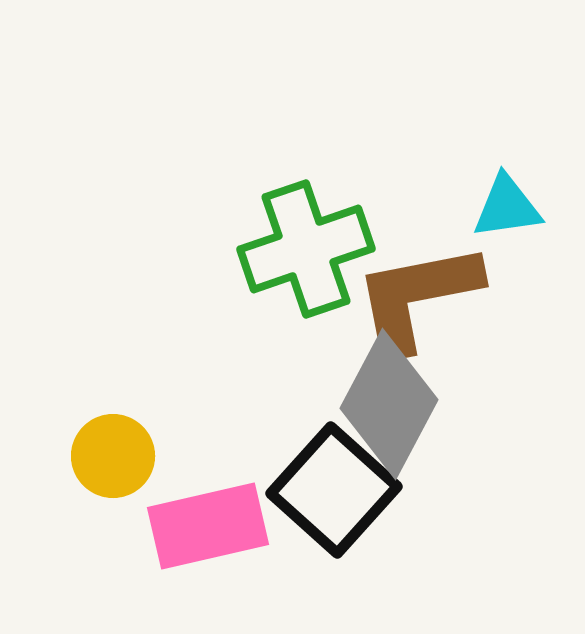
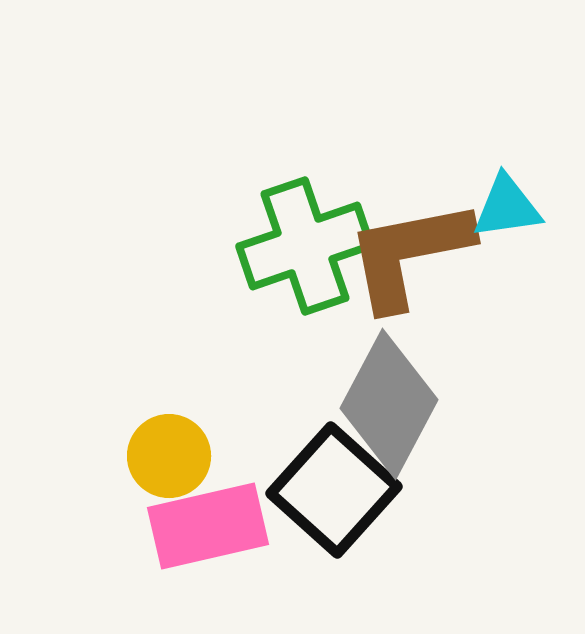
green cross: moved 1 px left, 3 px up
brown L-shape: moved 8 px left, 43 px up
yellow circle: moved 56 px right
